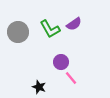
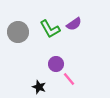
purple circle: moved 5 px left, 2 px down
pink line: moved 2 px left, 1 px down
